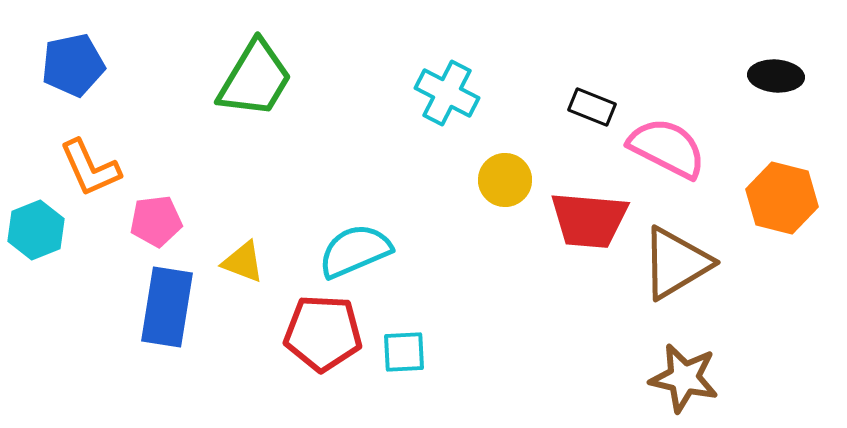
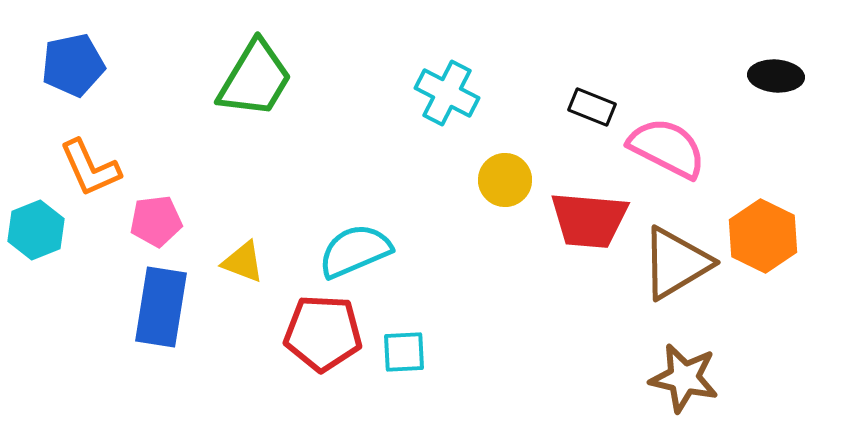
orange hexagon: moved 19 px left, 38 px down; rotated 12 degrees clockwise
blue rectangle: moved 6 px left
